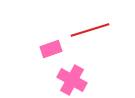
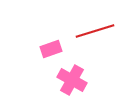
red line: moved 5 px right, 1 px down
